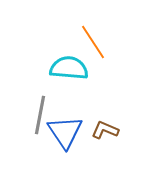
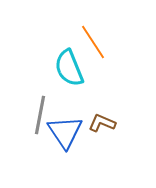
cyan semicircle: rotated 117 degrees counterclockwise
brown L-shape: moved 3 px left, 7 px up
